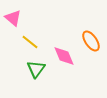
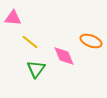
pink triangle: rotated 36 degrees counterclockwise
orange ellipse: rotated 35 degrees counterclockwise
